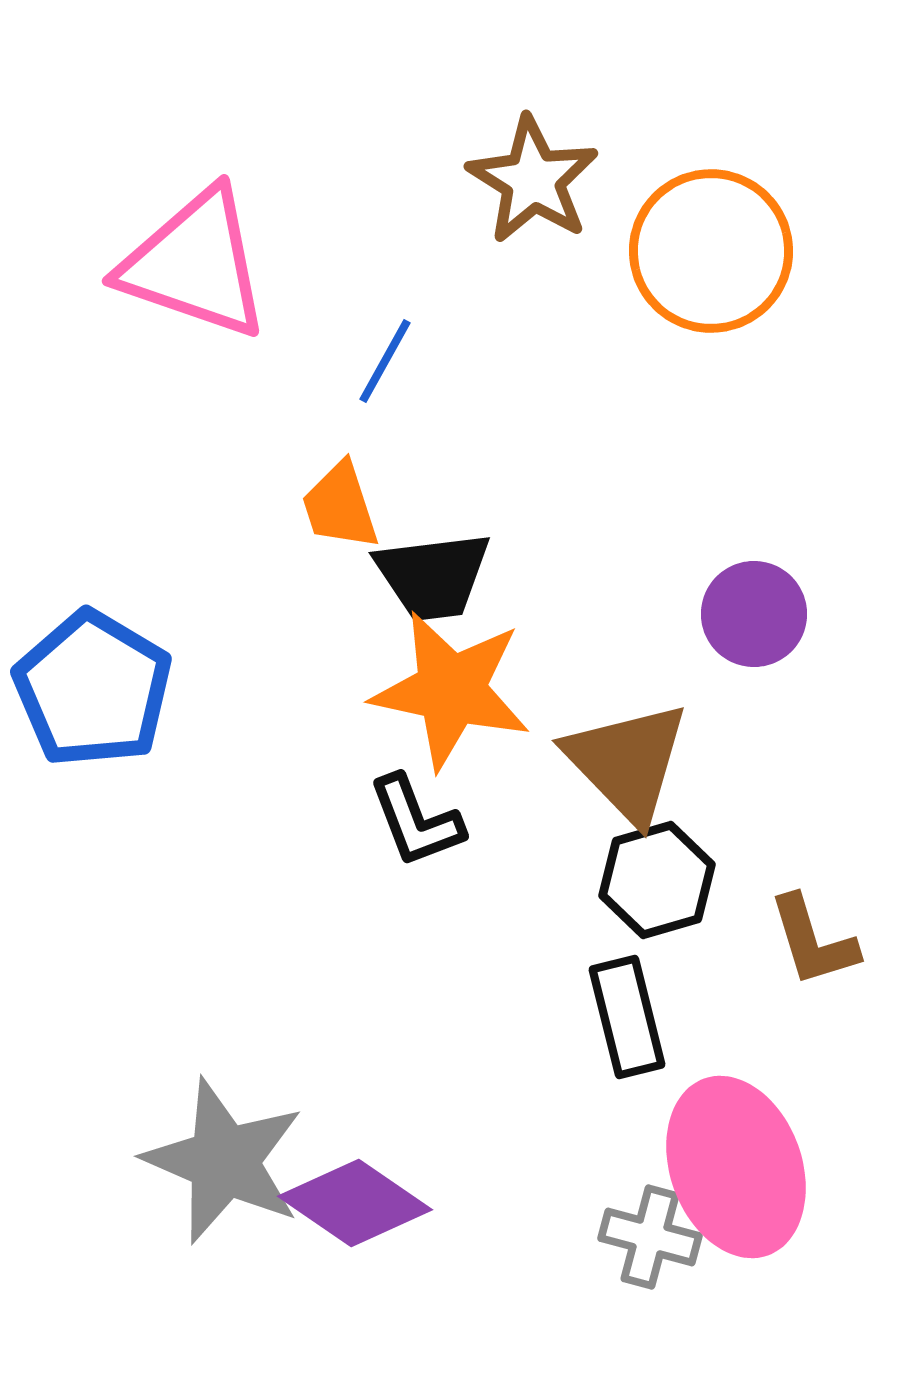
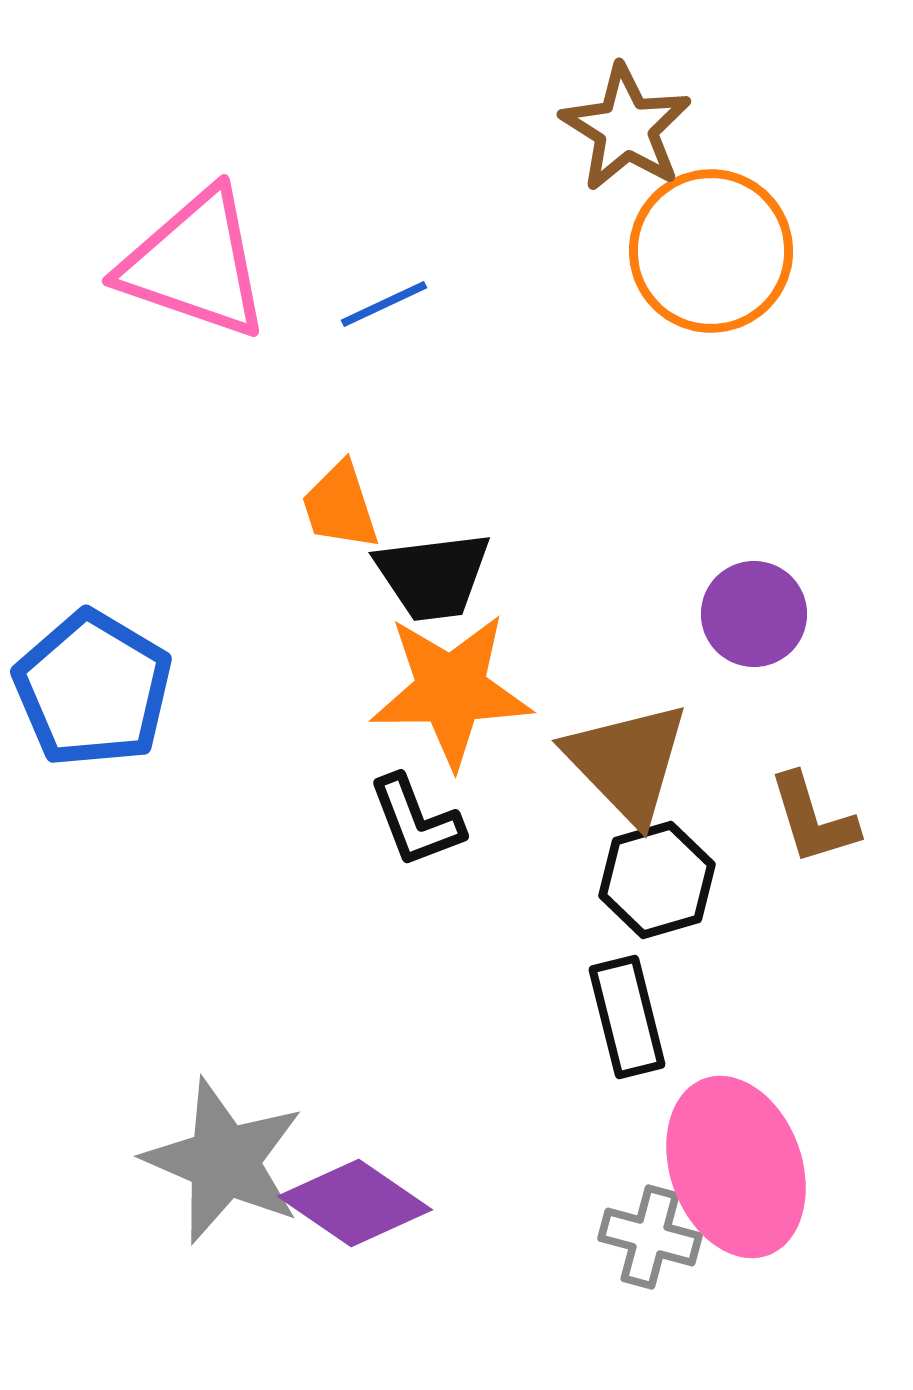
brown star: moved 93 px right, 52 px up
blue line: moved 1 px left, 57 px up; rotated 36 degrees clockwise
orange star: rotated 13 degrees counterclockwise
brown L-shape: moved 122 px up
